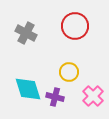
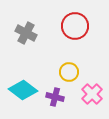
cyan diamond: moved 5 px left, 1 px down; rotated 36 degrees counterclockwise
pink cross: moved 1 px left, 2 px up
